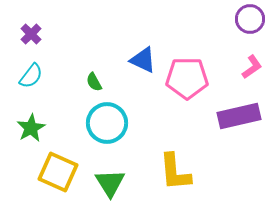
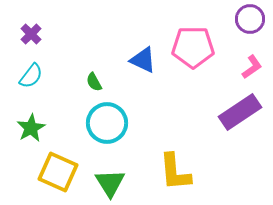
pink pentagon: moved 6 px right, 31 px up
purple rectangle: moved 1 px right, 4 px up; rotated 21 degrees counterclockwise
